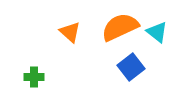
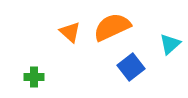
orange semicircle: moved 8 px left
cyan triangle: moved 13 px right, 12 px down; rotated 40 degrees clockwise
